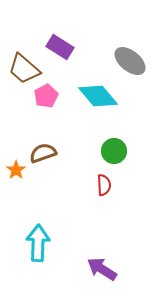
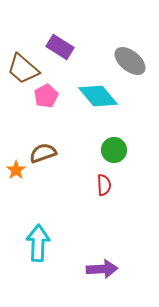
brown trapezoid: moved 1 px left
green circle: moved 1 px up
purple arrow: rotated 144 degrees clockwise
